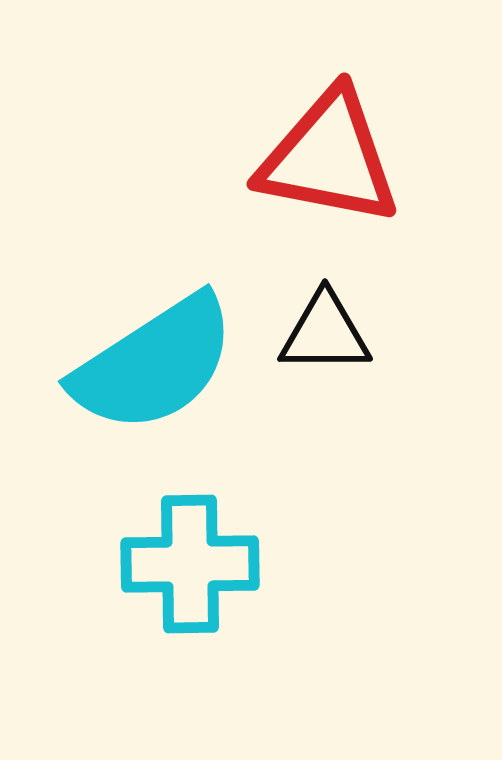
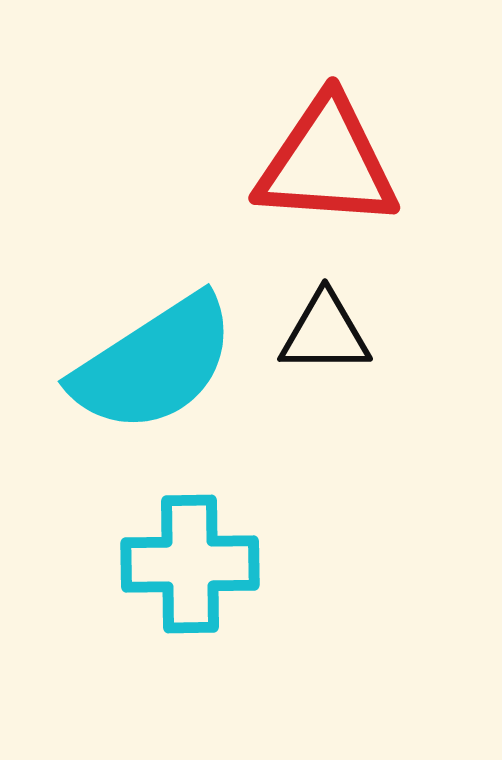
red triangle: moved 2 px left, 5 px down; rotated 7 degrees counterclockwise
